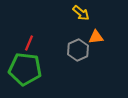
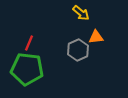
green pentagon: moved 2 px right
